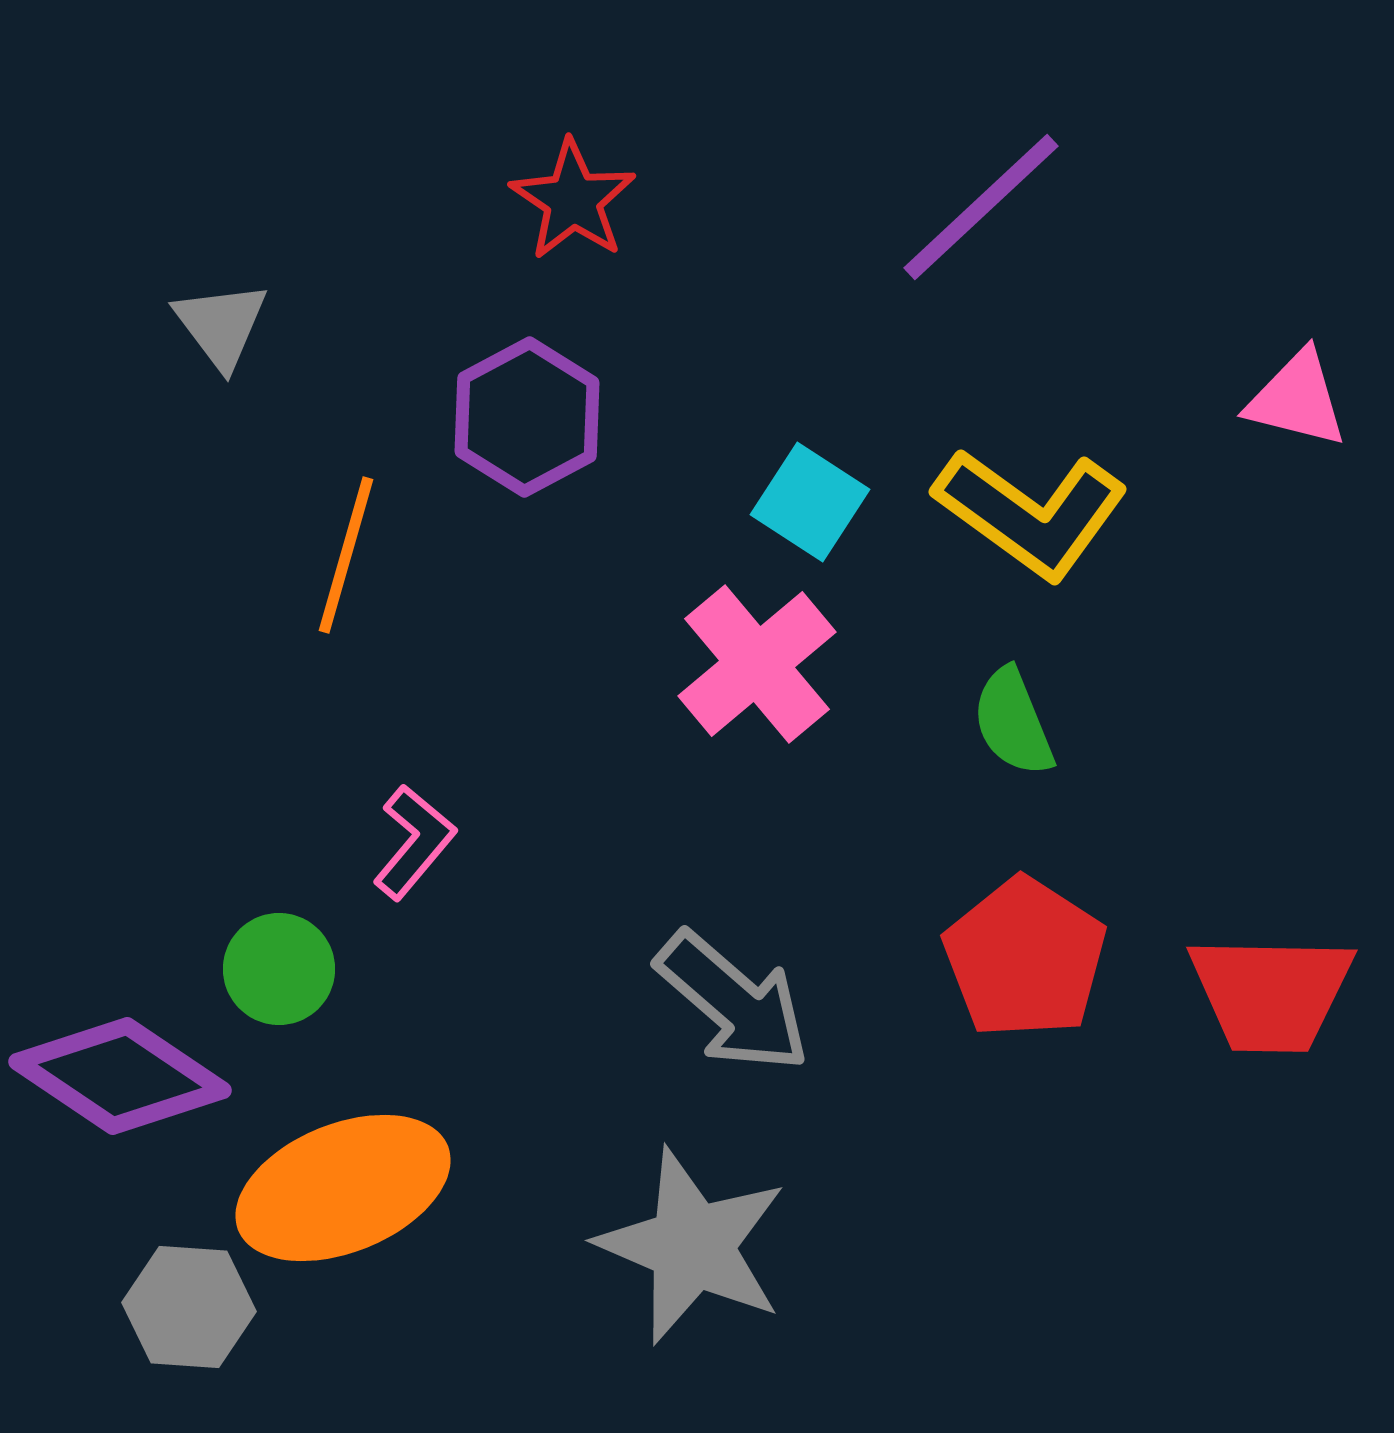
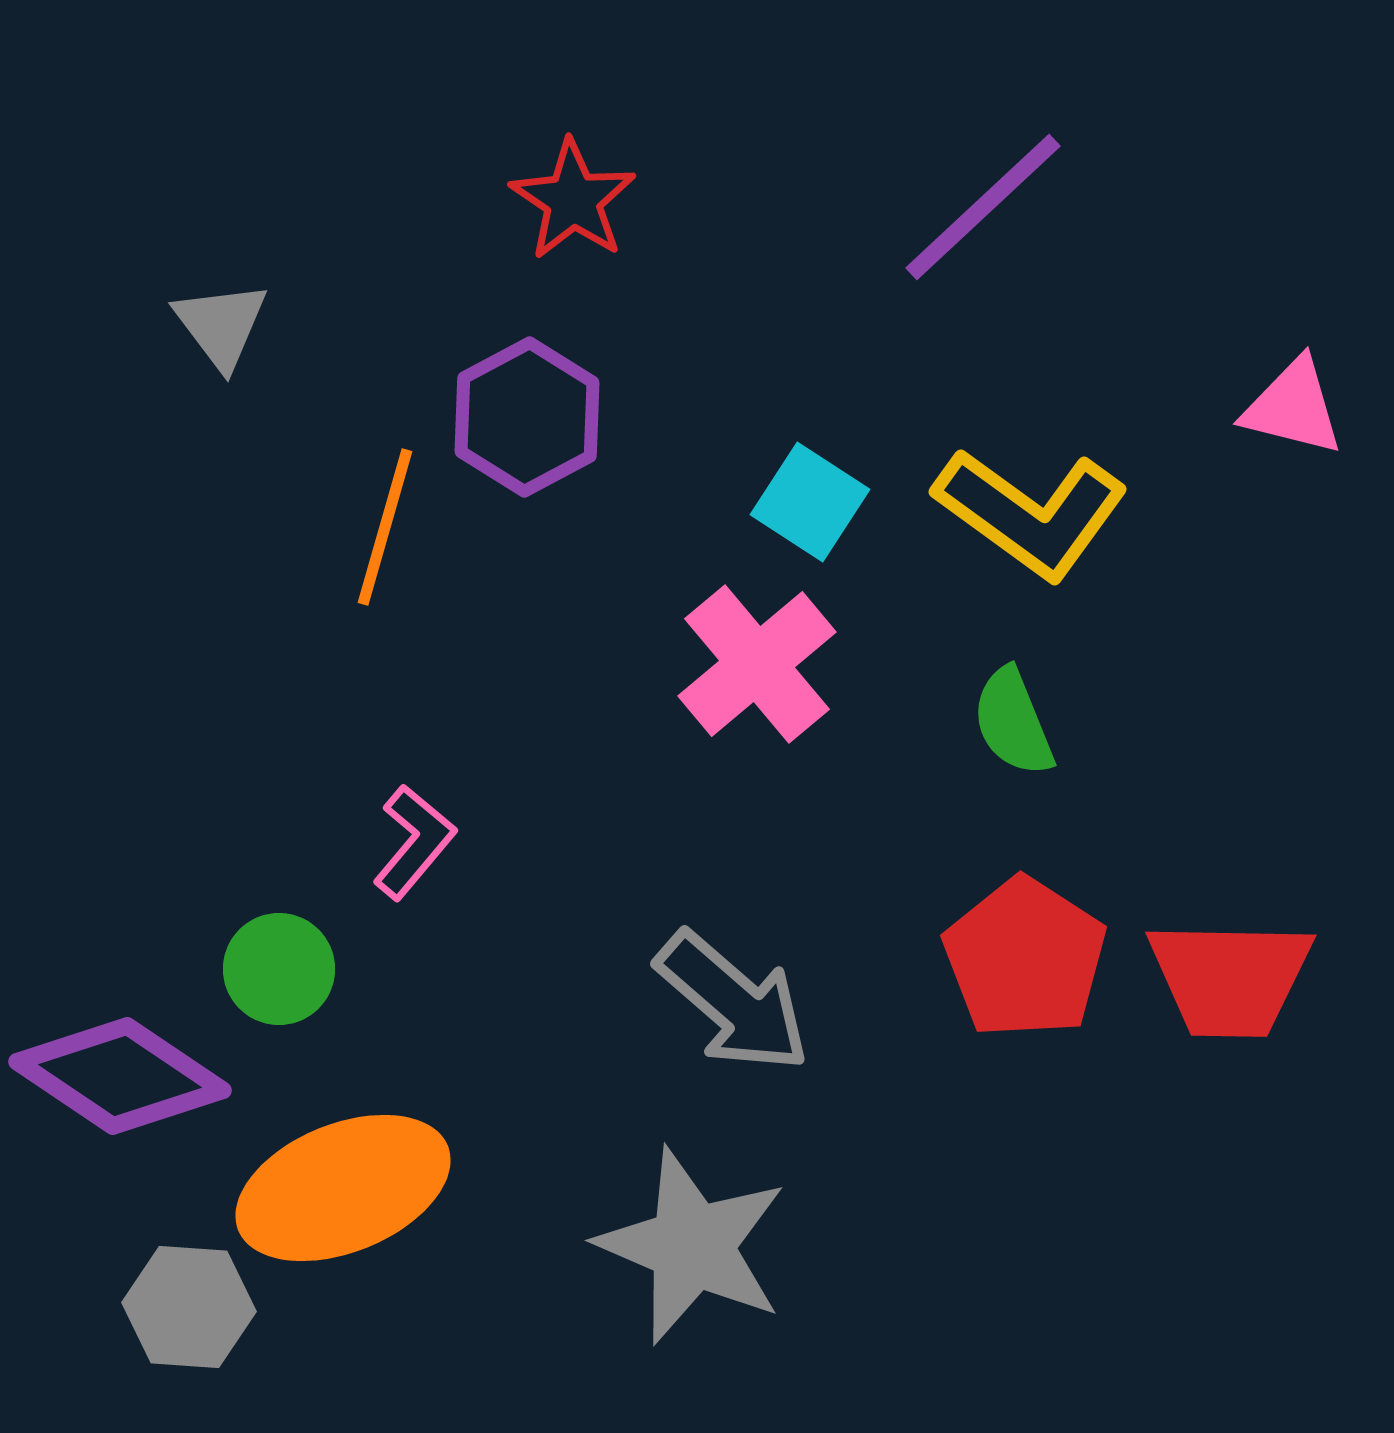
purple line: moved 2 px right
pink triangle: moved 4 px left, 8 px down
orange line: moved 39 px right, 28 px up
red trapezoid: moved 41 px left, 15 px up
